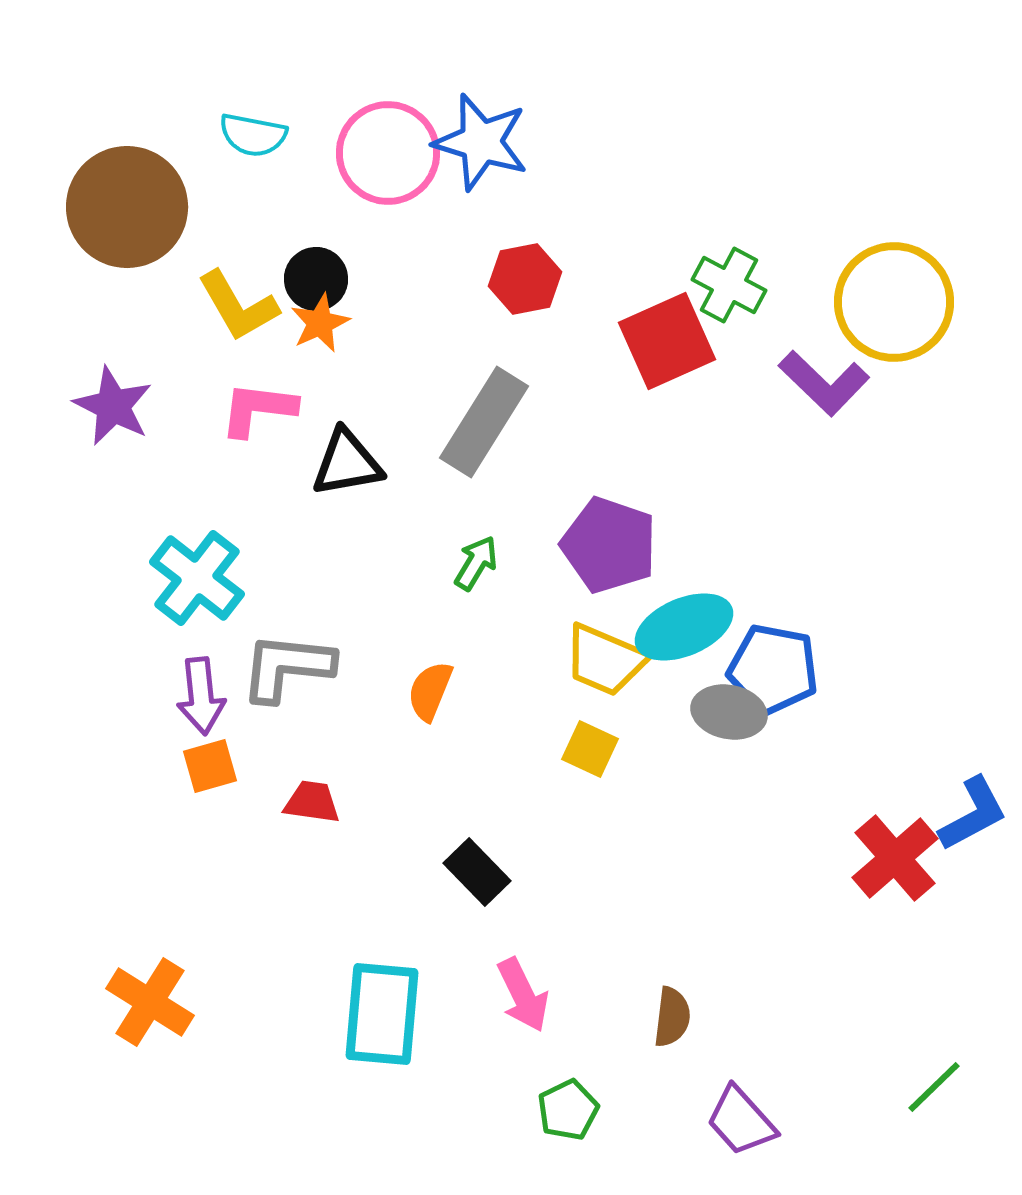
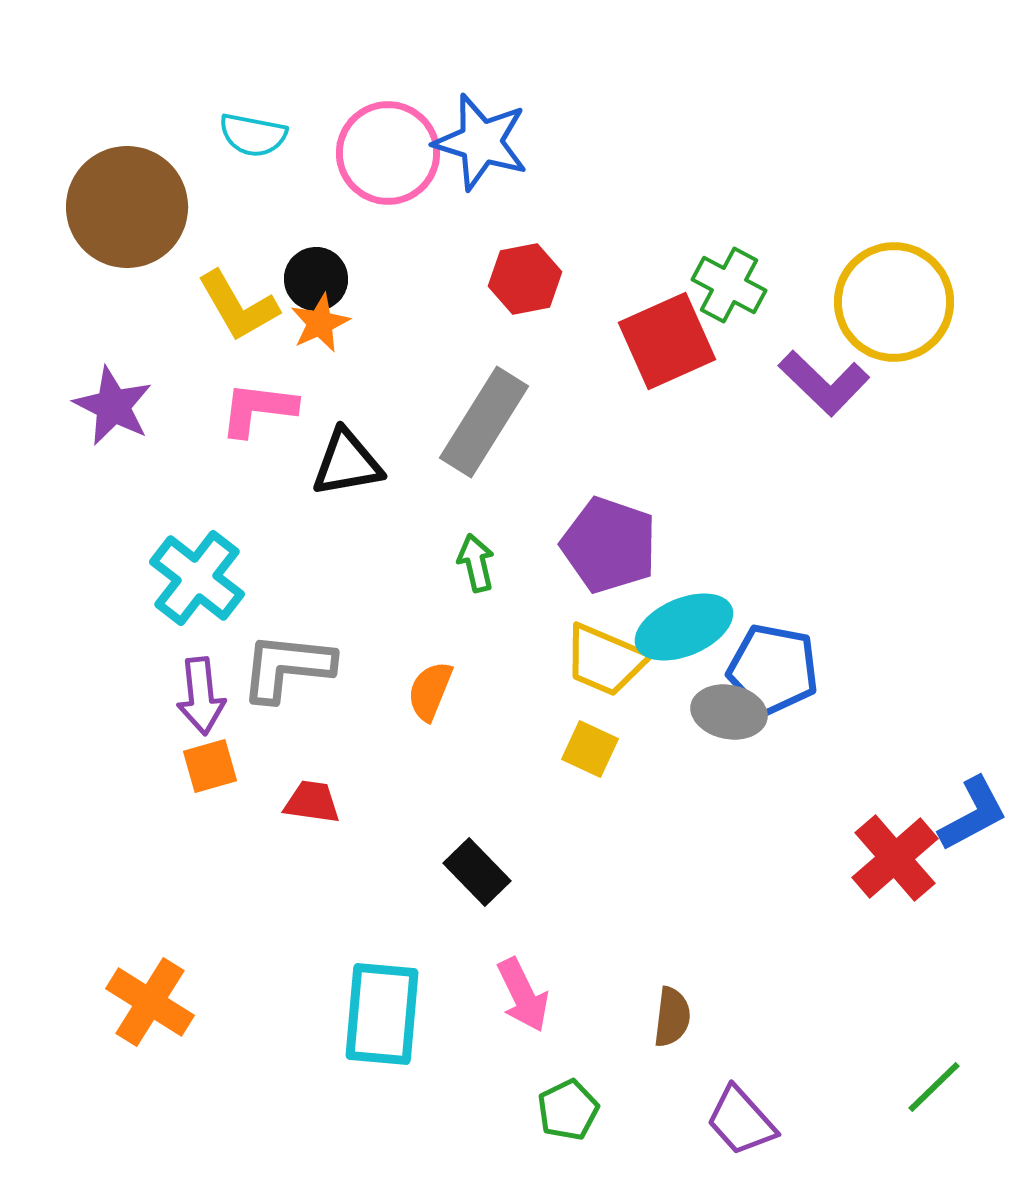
green arrow: rotated 44 degrees counterclockwise
